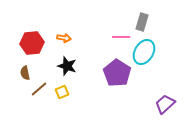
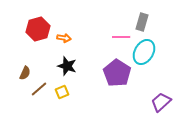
red hexagon: moved 6 px right, 14 px up; rotated 10 degrees counterclockwise
brown semicircle: rotated 144 degrees counterclockwise
purple trapezoid: moved 4 px left, 2 px up
